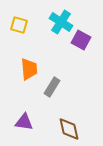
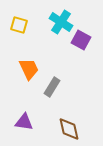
orange trapezoid: rotated 20 degrees counterclockwise
